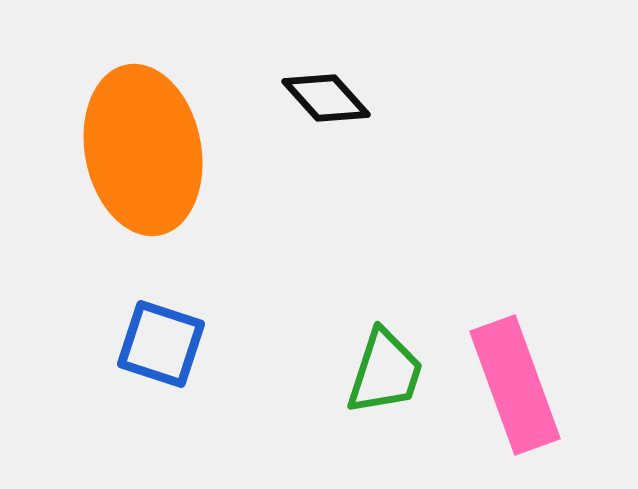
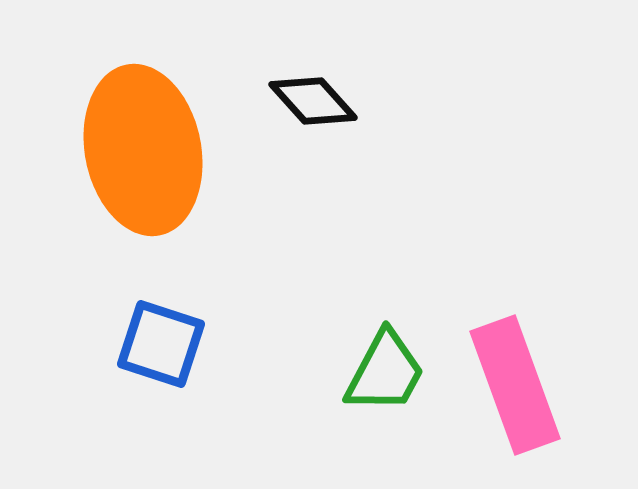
black diamond: moved 13 px left, 3 px down
green trapezoid: rotated 10 degrees clockwise
